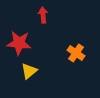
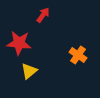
red arrow: rotated 42 degrees clockwise
orange cross: moved 2 px right, 2 px down
